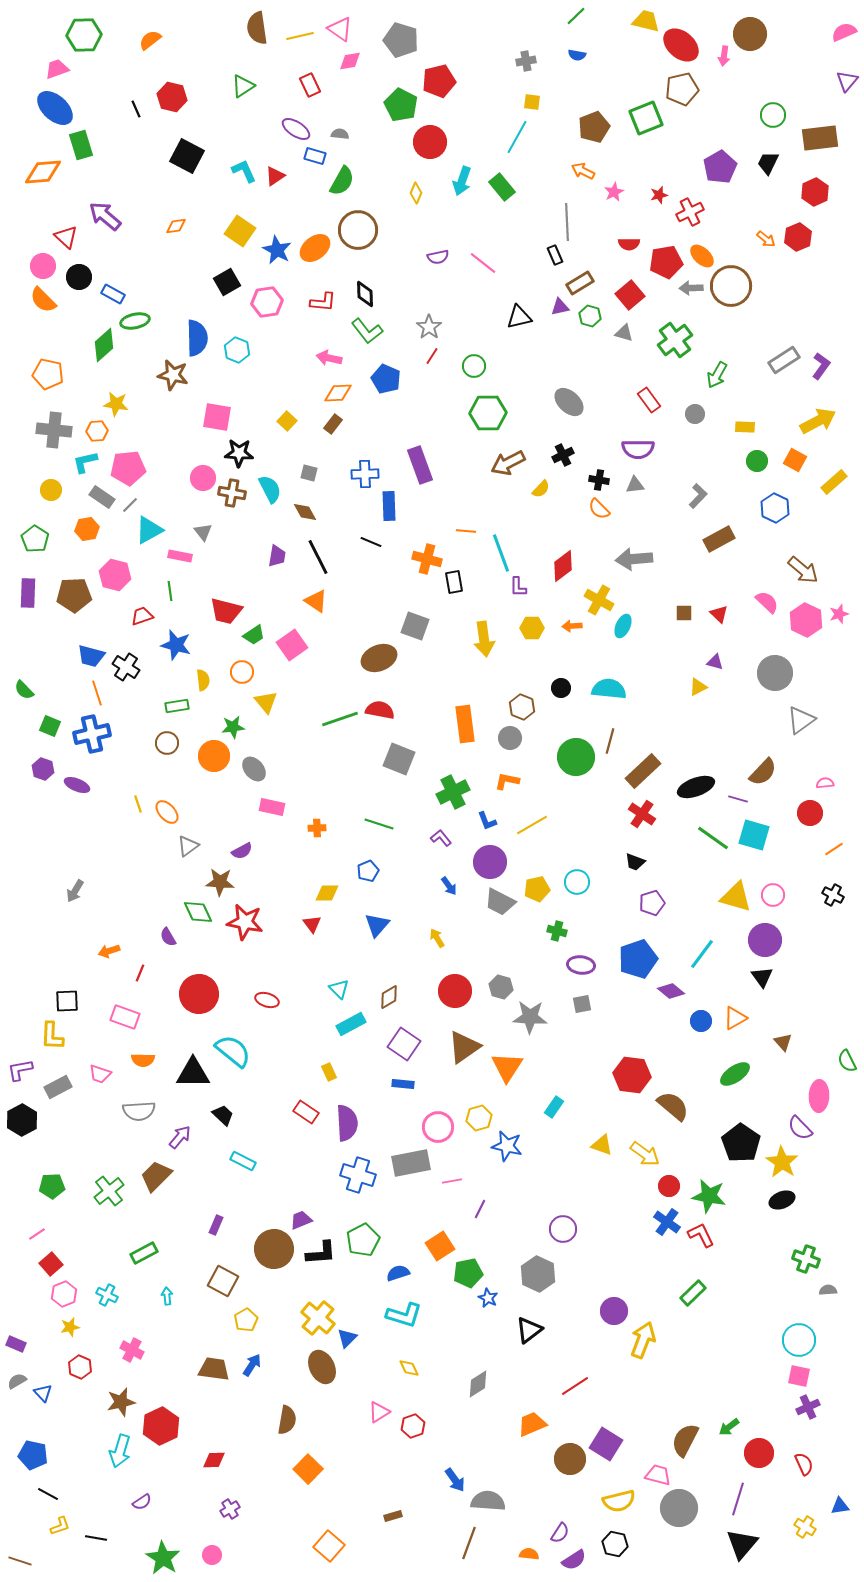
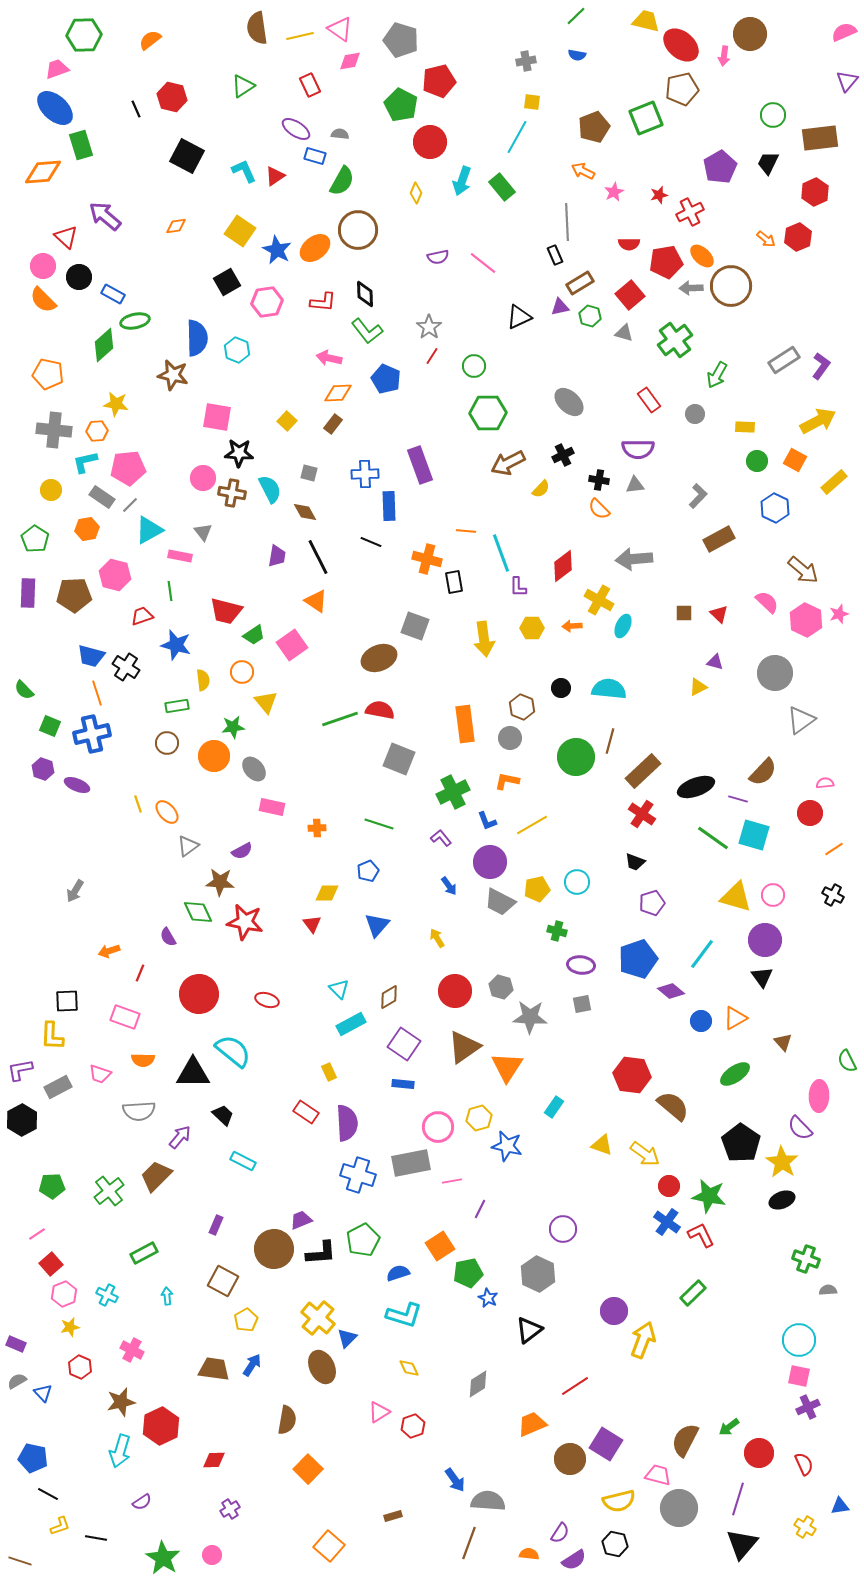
black triangle at (519, 317): rotated 12 degrees counterclockwise
blue pentagon at (33, 1455): moved 3 px down
